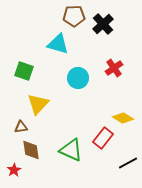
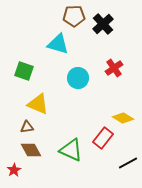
yellow triangle: rotated 50 degrees counterclockwise
brown triangle: moved 6 px right
brown diamond: rotated 20 degrees counterclockwise
